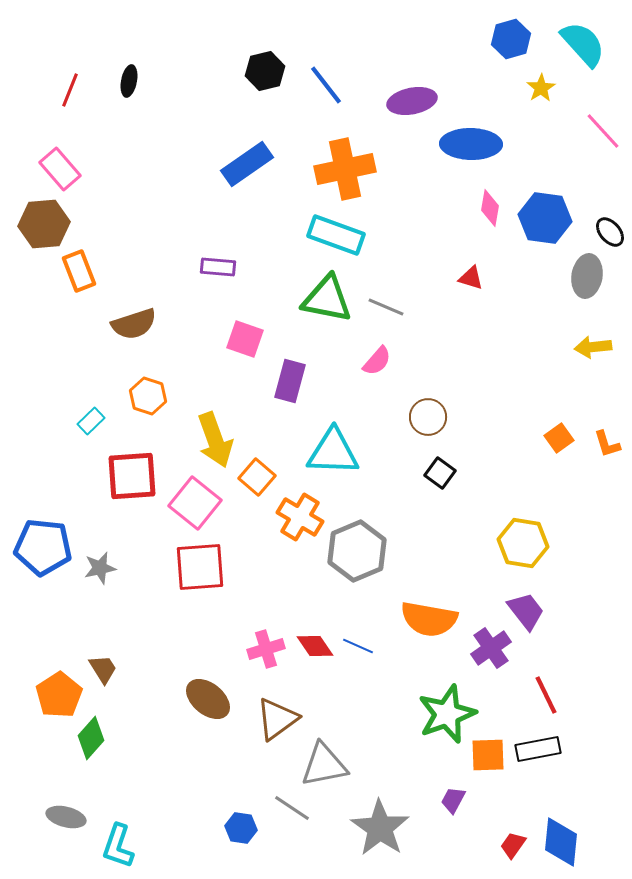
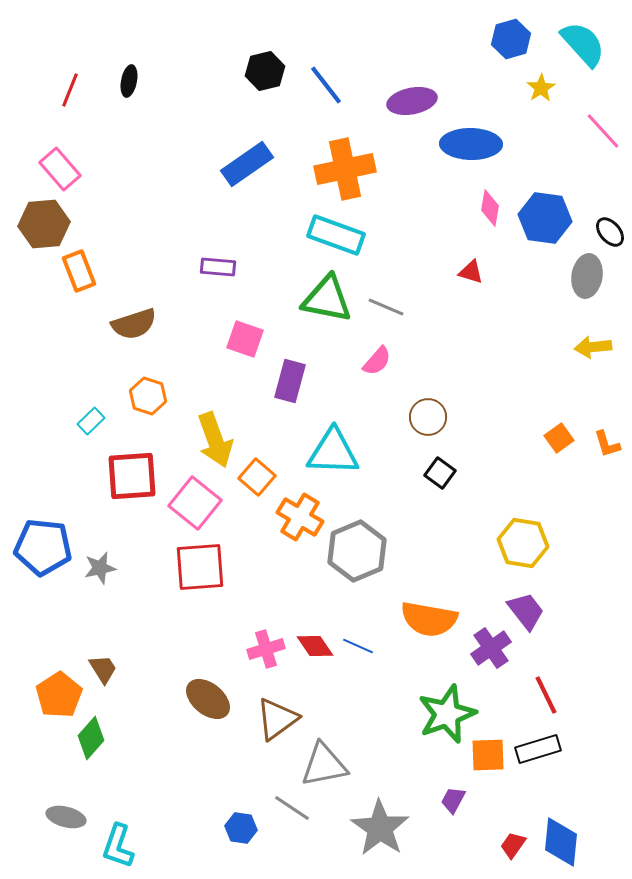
red triangle at (471, 278): moved 6 px up
black rectangle at (538, 749): rotated 6 degrees counterclockwise
